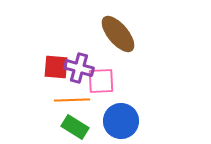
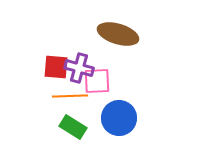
brown ellipse: rotated 33 degrees counterclockwise
pink square: moved 4 px left
orange line: moved 2 px left, 4 px up
blue circle: moved 2 px left, 3 px up
green rectangle: moved 2 px left
